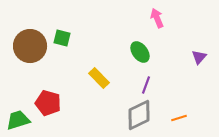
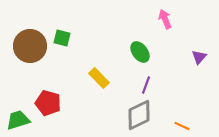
pink arrow: moved 8 px right, 1 px down
orange line: moved 3 px right, 8 px down; rotated 42 degrees clockwise
